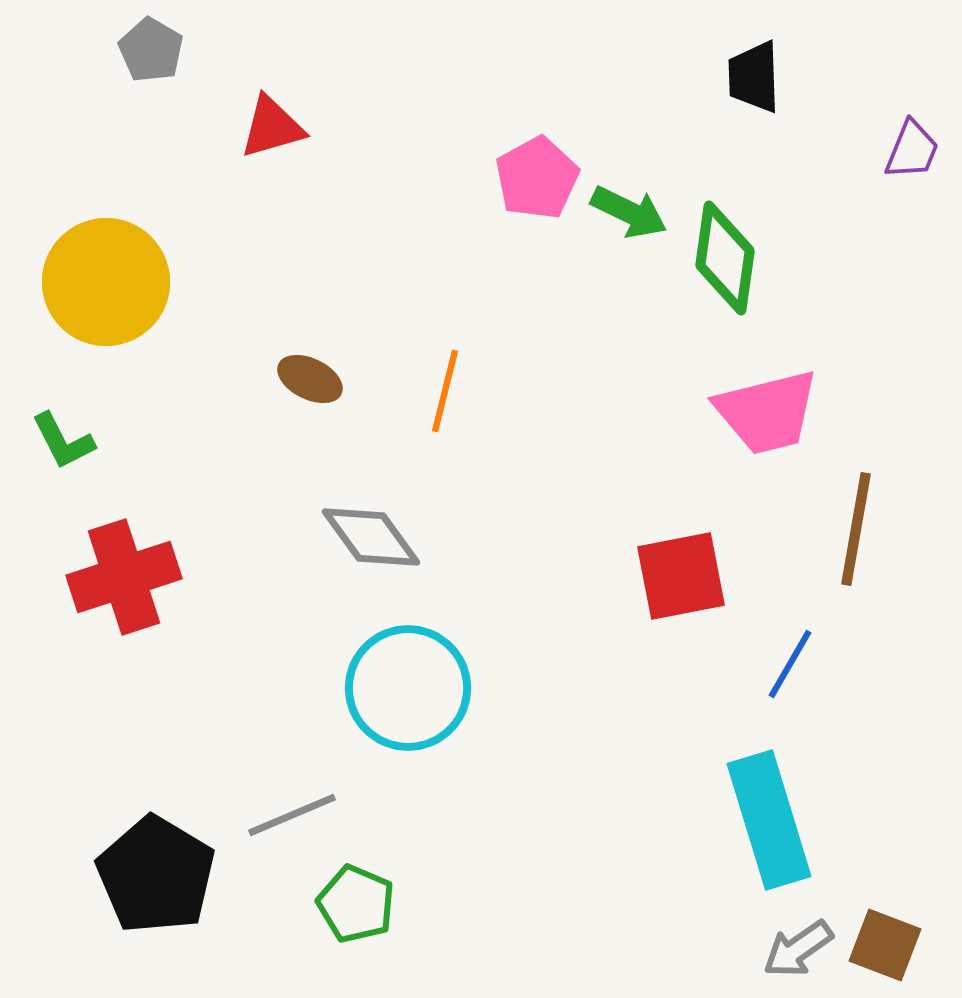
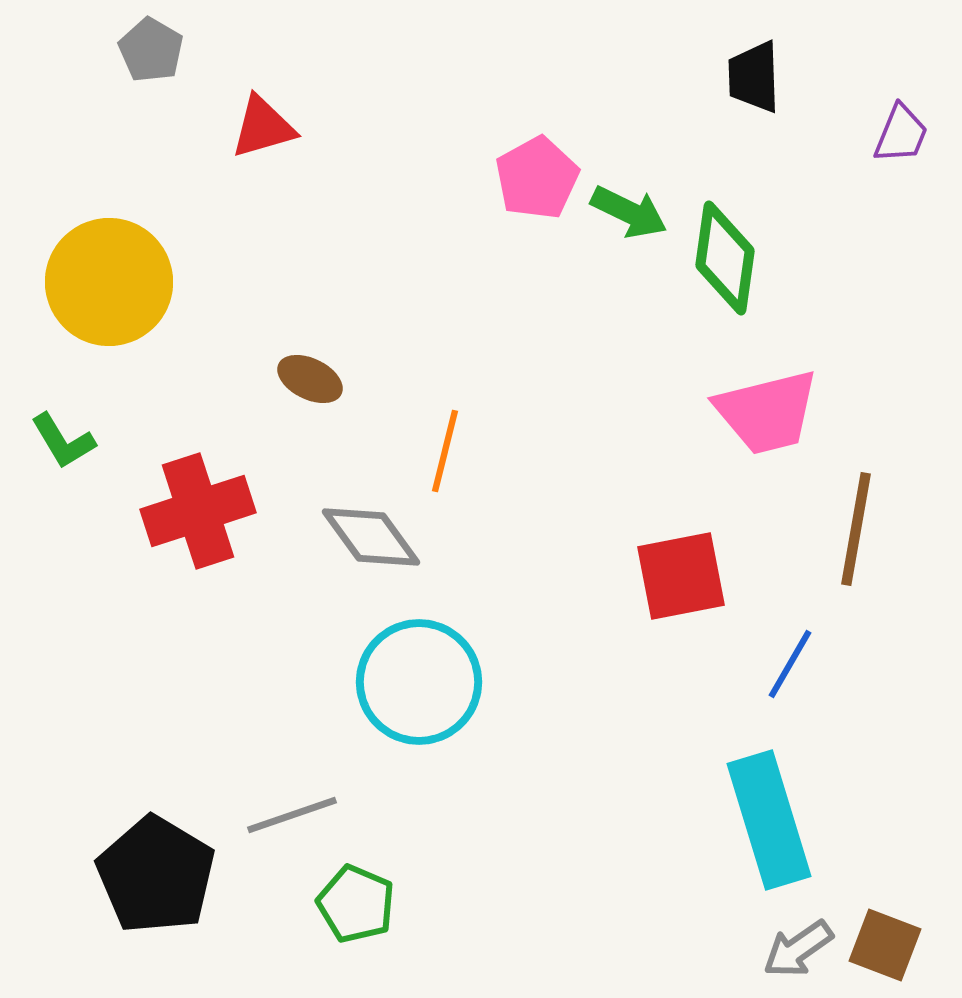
red triangle: moved 9 px left
purple trapezoid: moved 11 px left, 16 px up
yellow circle: moved 3 px right
orange line: moved 60 px down
green L-shape: rotated 4 degrees counterclockwise
red cross: moved 74 px right, 66 px up
cyan circle: moved 11 px right, 6 px up
gray line: rotated 4 degrees clockwise
